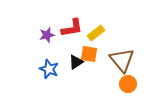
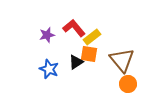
red L-shape: moved 2 px right; rotated 120 degrees counterclockwise
yellow rectangle: moved 4 px left, 4 px down
